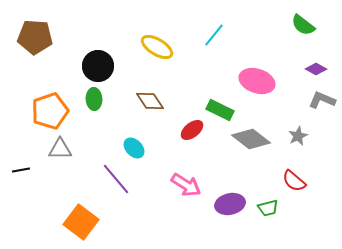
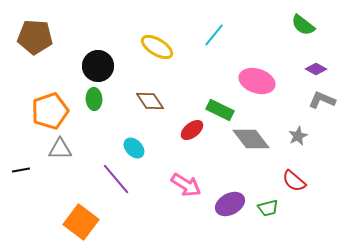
gray diamond: rotated 15 degrees clockwise
purple ellipse: rotated 16 degrees counterclockwise
